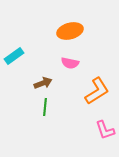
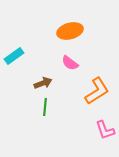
pink semicircle: rotated 24 degrees clockwise
